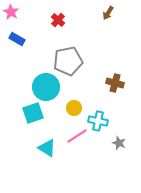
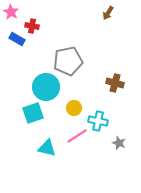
red cross: moved 26 px left, 6 px down; rotated 32 degrees counterclockwise
cyan triangle: rotated 18 degrees counterclockwise
